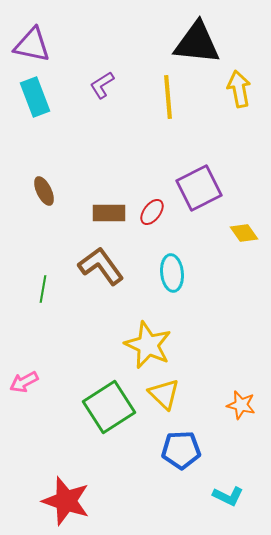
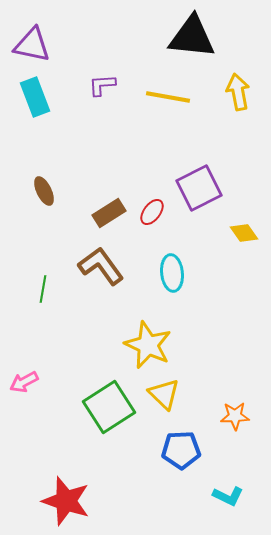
black triangle: moved 5 px left, 6 px up
purple L-shape: rotated 28 degrees clockwise
yellow arrow: moved 1 px left, 3 px down
yellow line: rotated 75 degrees counterclockwise
brown rectangle: rotated 32 degrees counterclockwise
orange star: moved 6 px left, 11 px down; rotated 16 degrees counterclockwise
